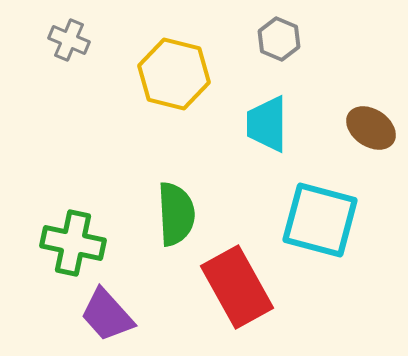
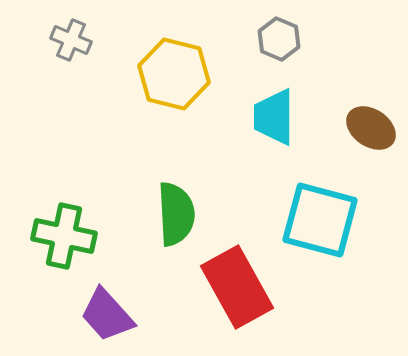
gray cross: moved 2 px right
cyan trapezoid: moved 7 px right, 7 px up
green cross: moved 9 px left, 7 px up
